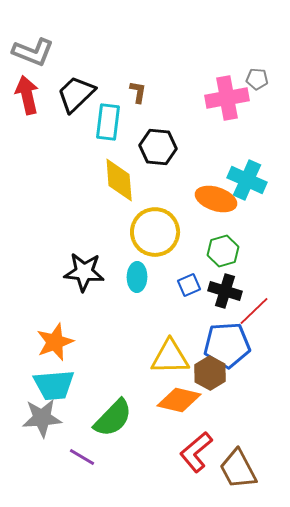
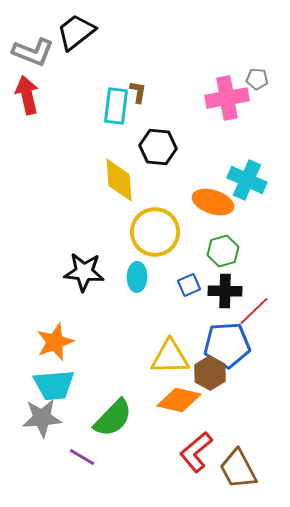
black trapezoid: moved 62 px up; rotated 6 degrees clockwise
cyan rectangle: moved 8 px right, 16 px up
orange ellipse: moved 3 px left, 3 px down
black cross: rotated 16 degrees counterclockwise
